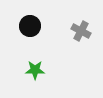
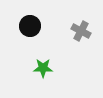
green star: moved 8 px right, 2 px up
